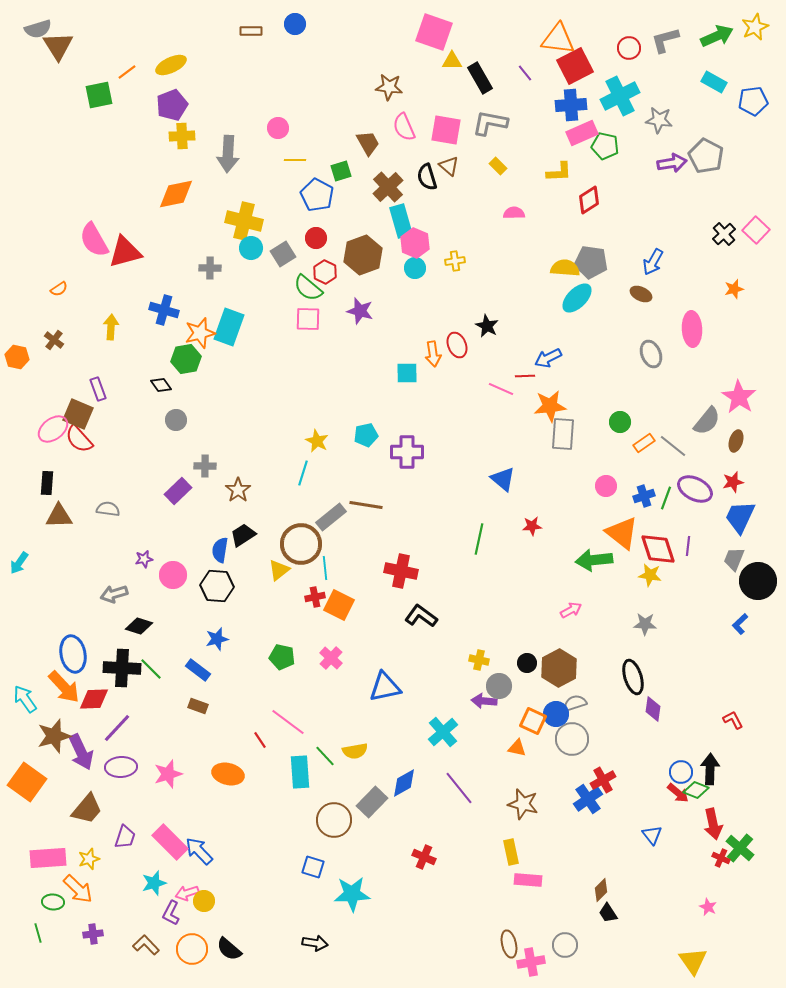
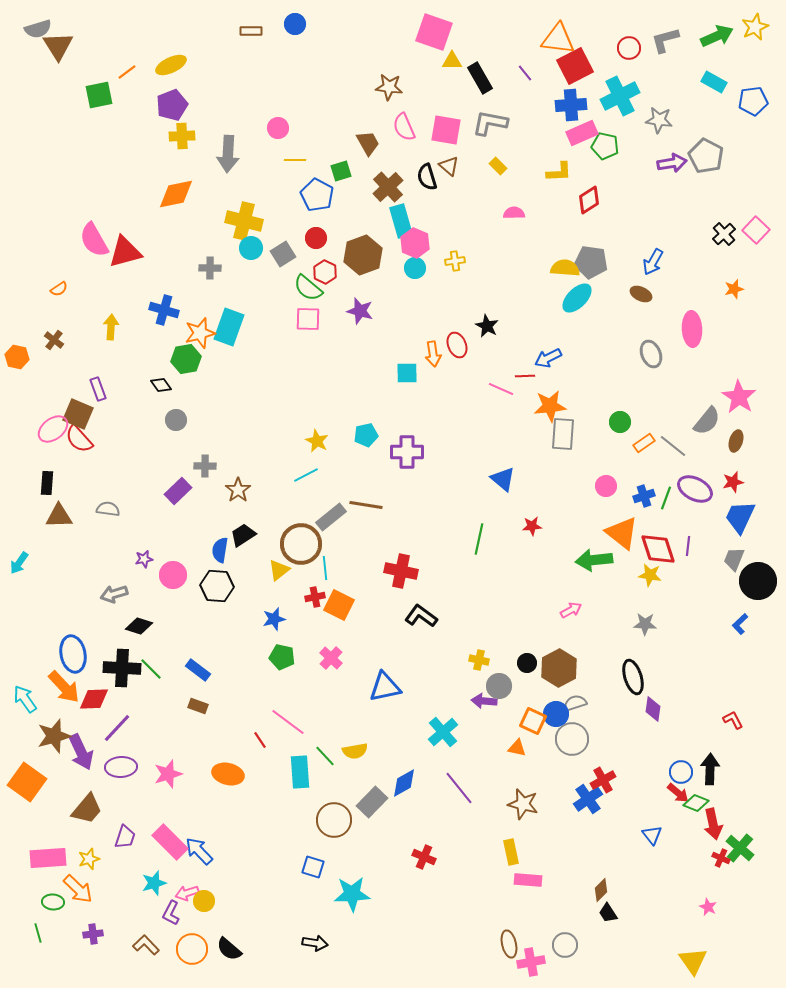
cyan line at (303, 473): moved 3 px right, 2 px down; rotated 45 degrees clockwise
blue star at (217, 639): moved 57 px right, 20 px up
green diamond at (696, 790): moved 13 px down
